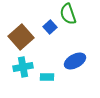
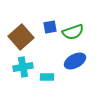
green semicircle: moved 5 px right, 18 px down; rotated 90 degrees counterclockwise
blue square: rotated 32 degrees clockwise
